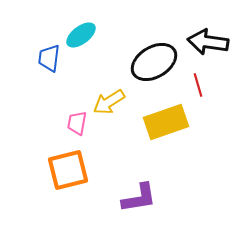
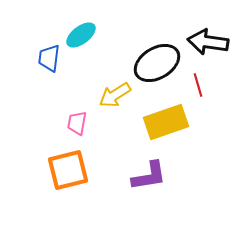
black ellipse: moved 3 px right, 1 px down
yellow arrow: moved 6 px right, 7 px up
purple L-shape: moved 10 px right, 22 px up
